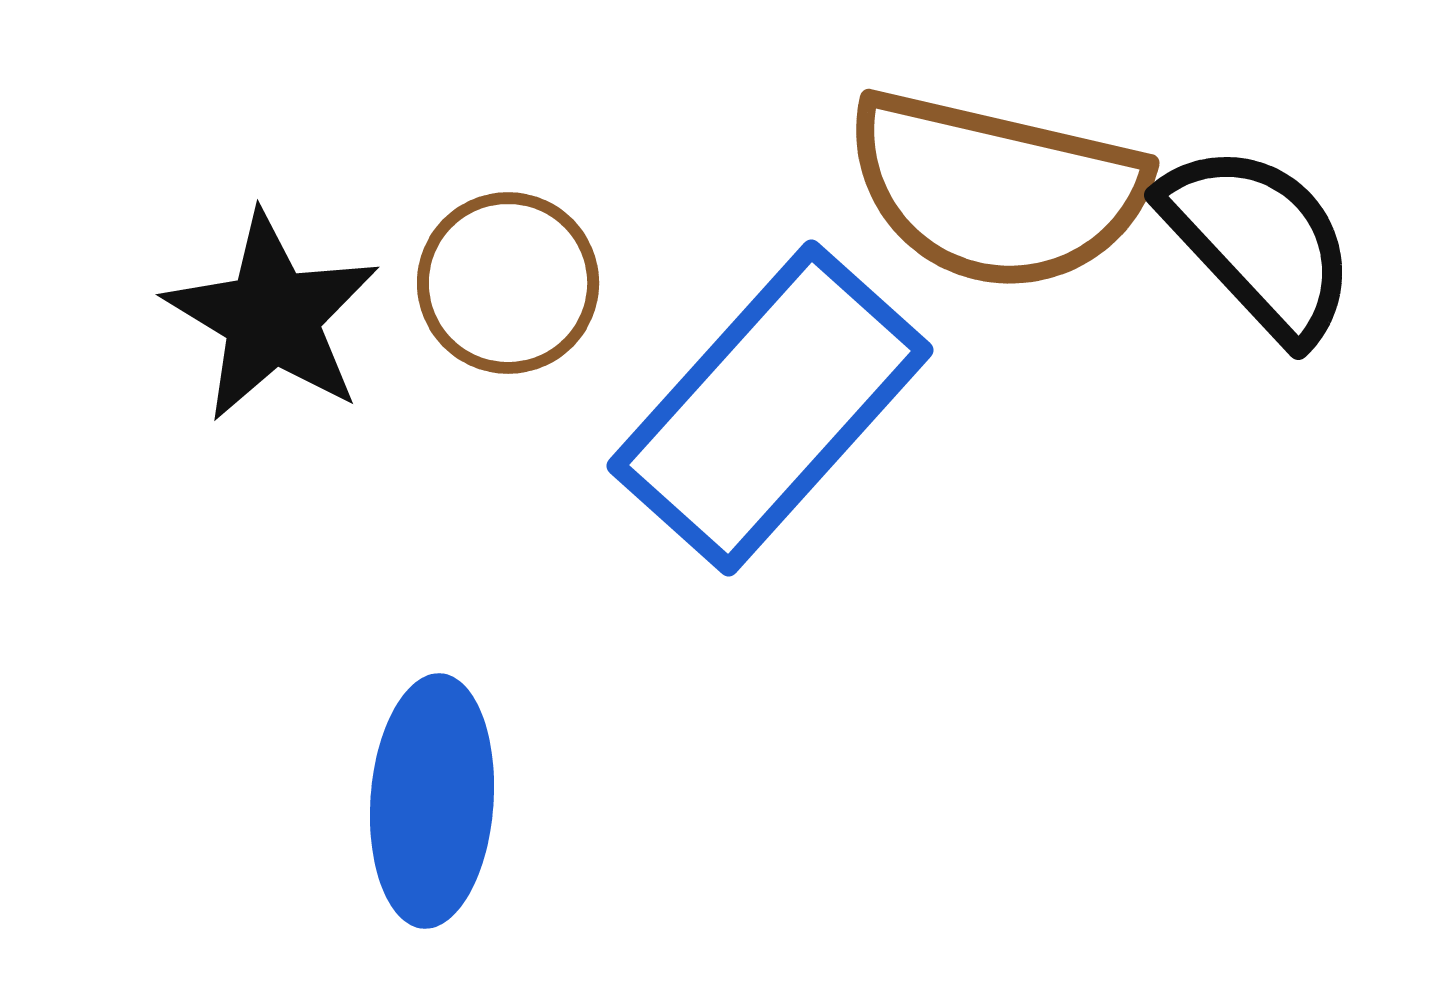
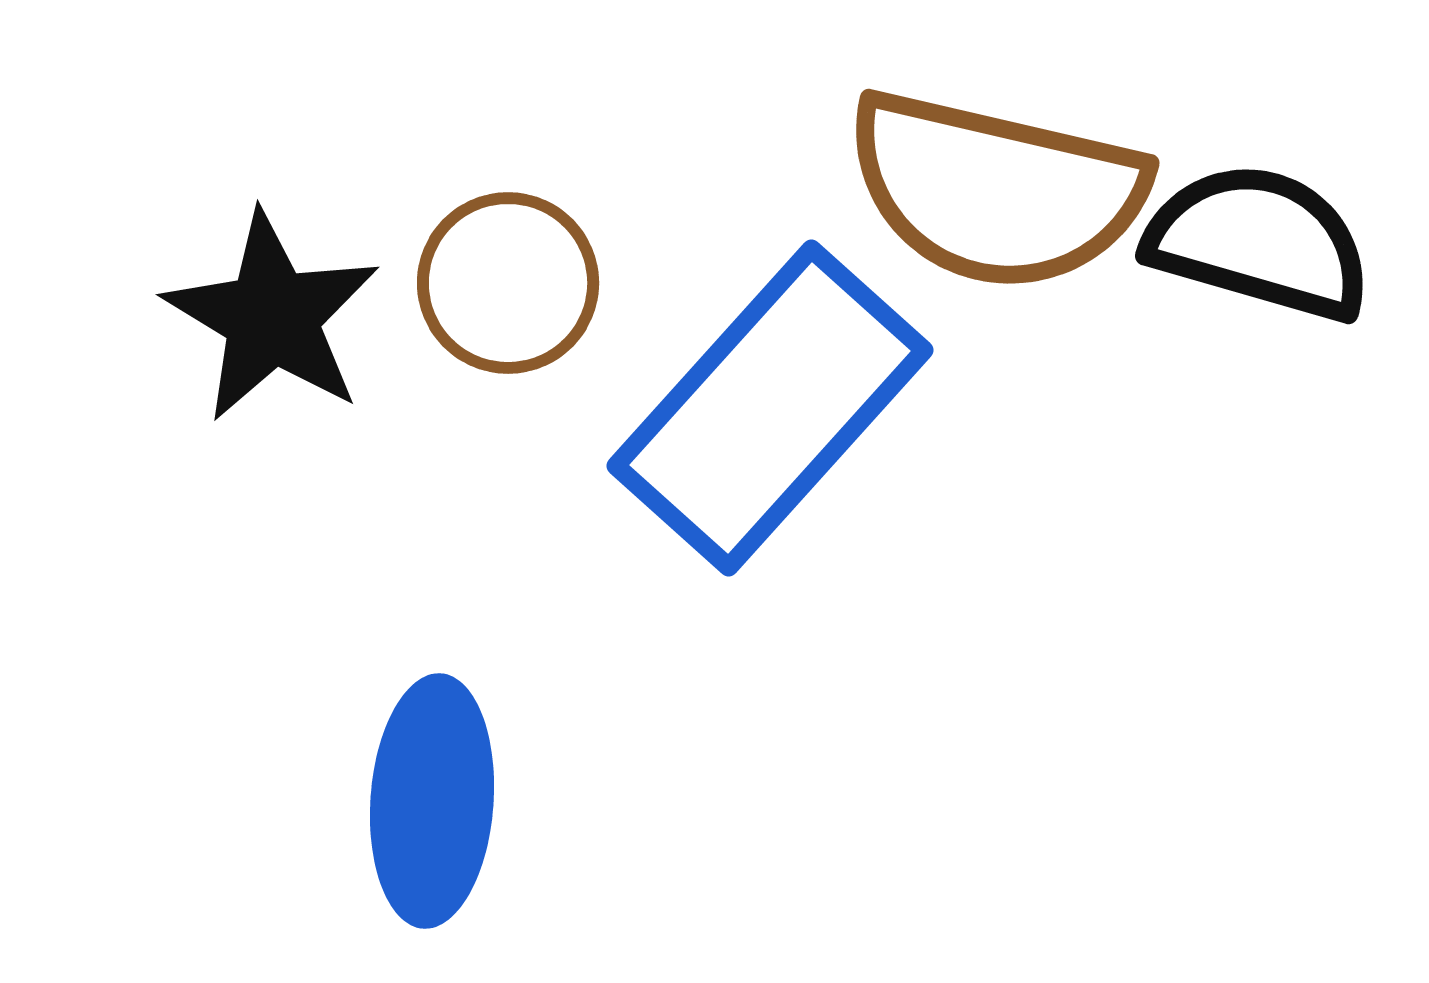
black semicircle: rotated 31 degrees counterclockwise
